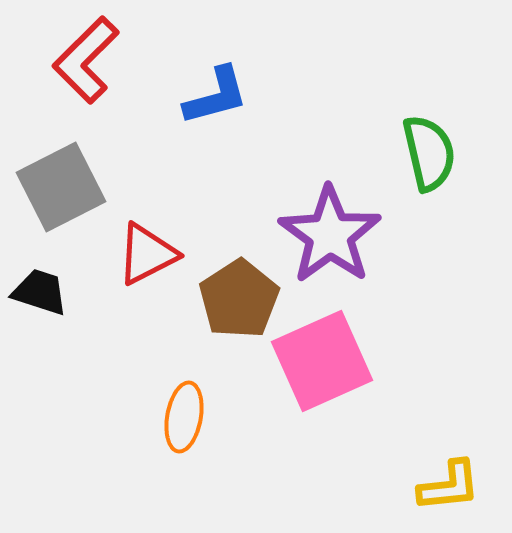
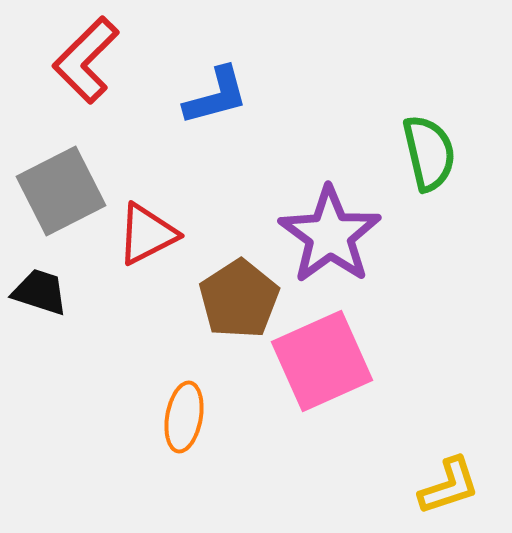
gray square: moved 4 px down
red triangle: moved 20 px up
yellow L-shape: rotated 12 degrees counterclockwise
